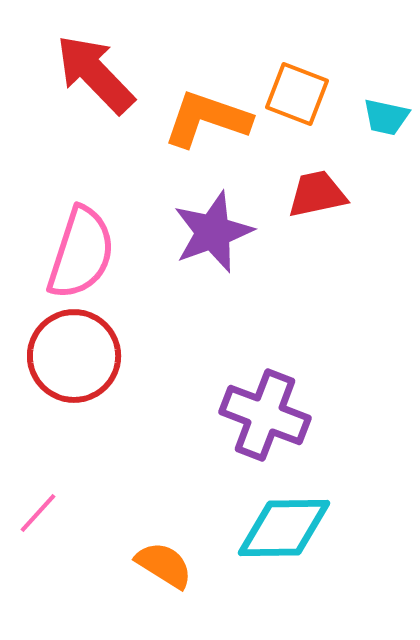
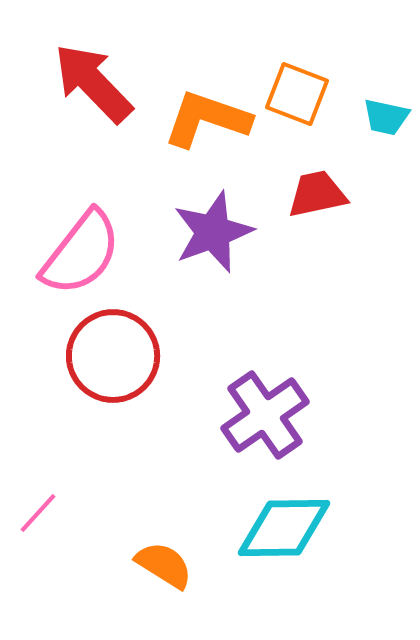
red arrow: moved 2 px left, 9 px down
pink semicircle: rotated 20 degrees clockwise
red circle: moved 39 px right
purple cross: rotated 34 degrees clockwise
